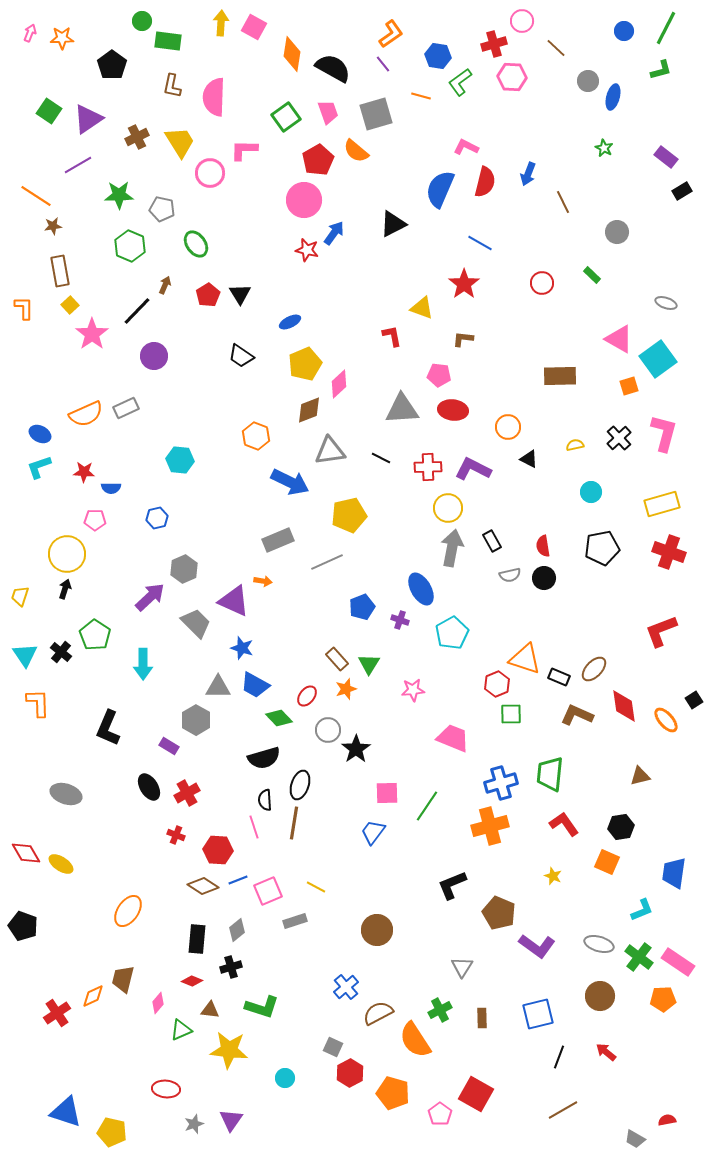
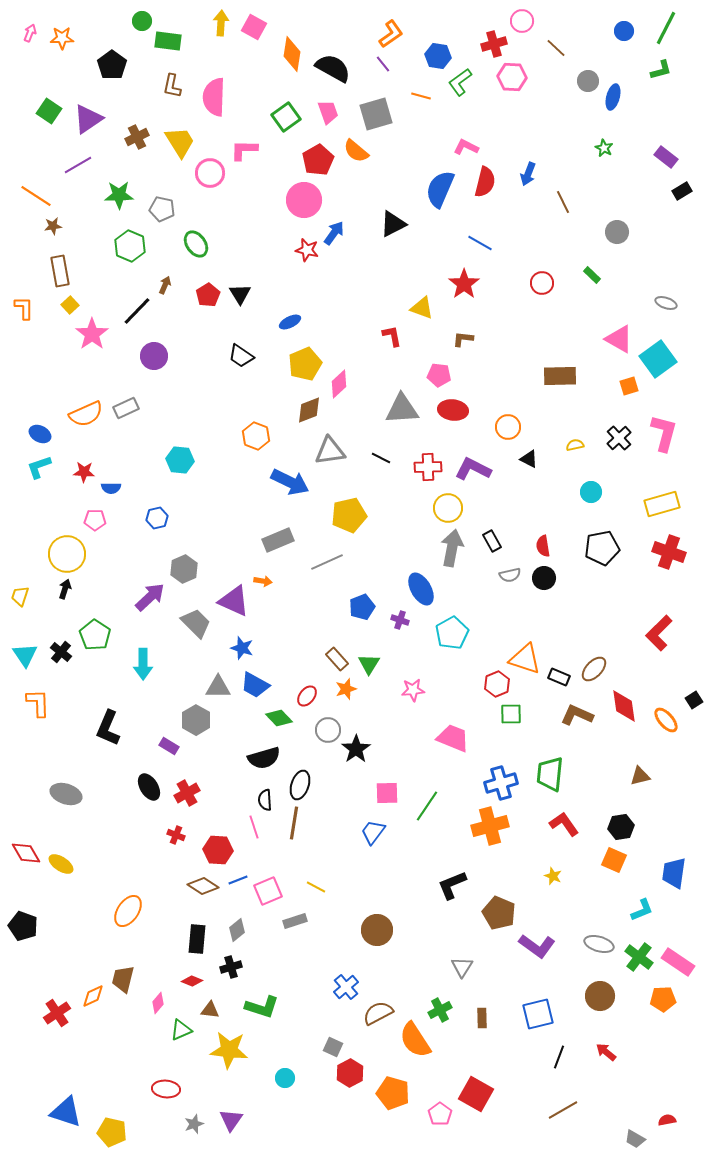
red L-shape at (661, 631): moved 2 px left, 2 px down; rotated 24 degrees counterclockwise
orange square at (607, 862): moved 7 px right, 2 px up
